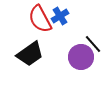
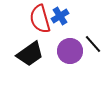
red semicircle: rotated 12 degrees clockwise
purple circle: moved 11 px left, 6 px up
